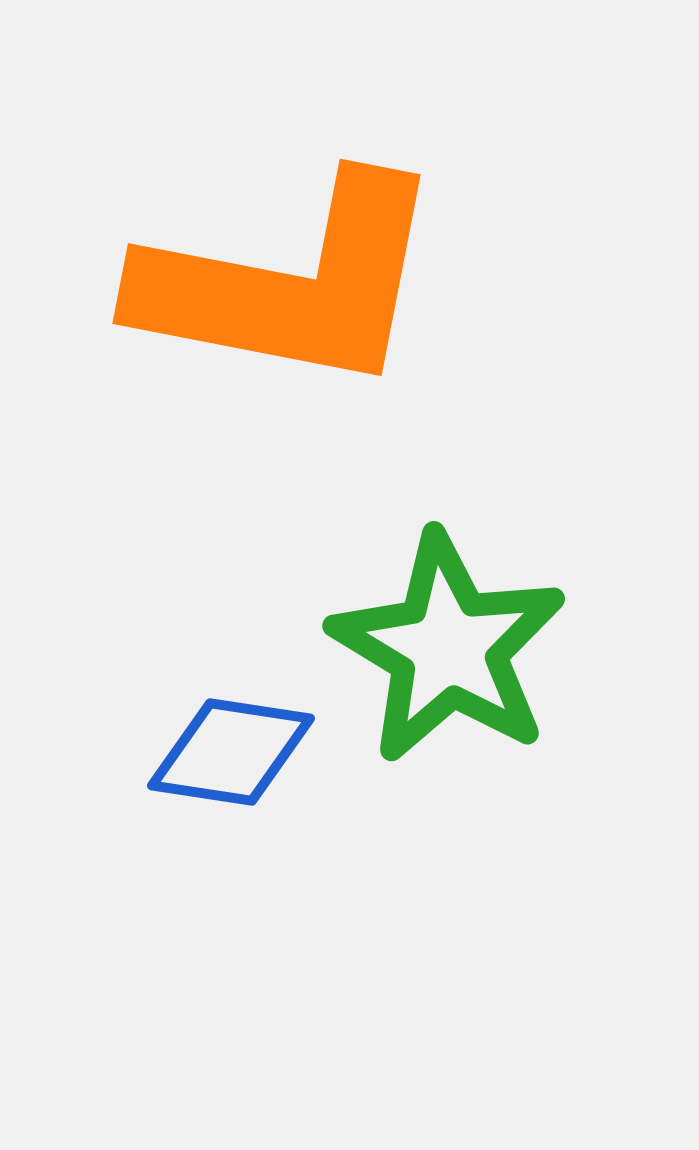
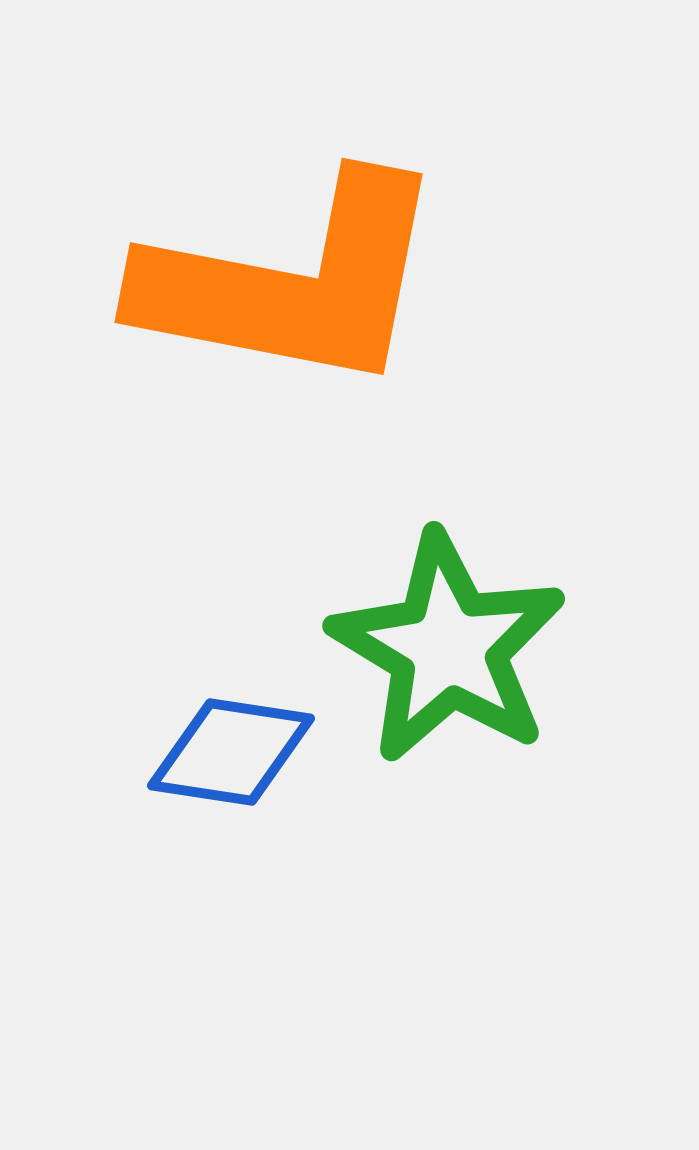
orange L-shape: moved 2 px right, 1 px up
